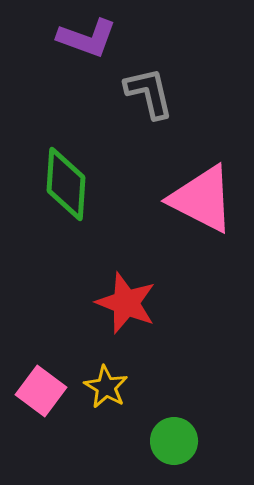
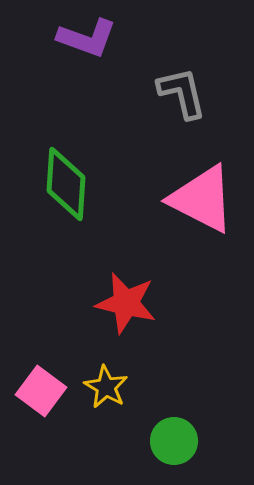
gray L-shape: moved 33 px right
red star: rotated 8 degrees counterclockwise
